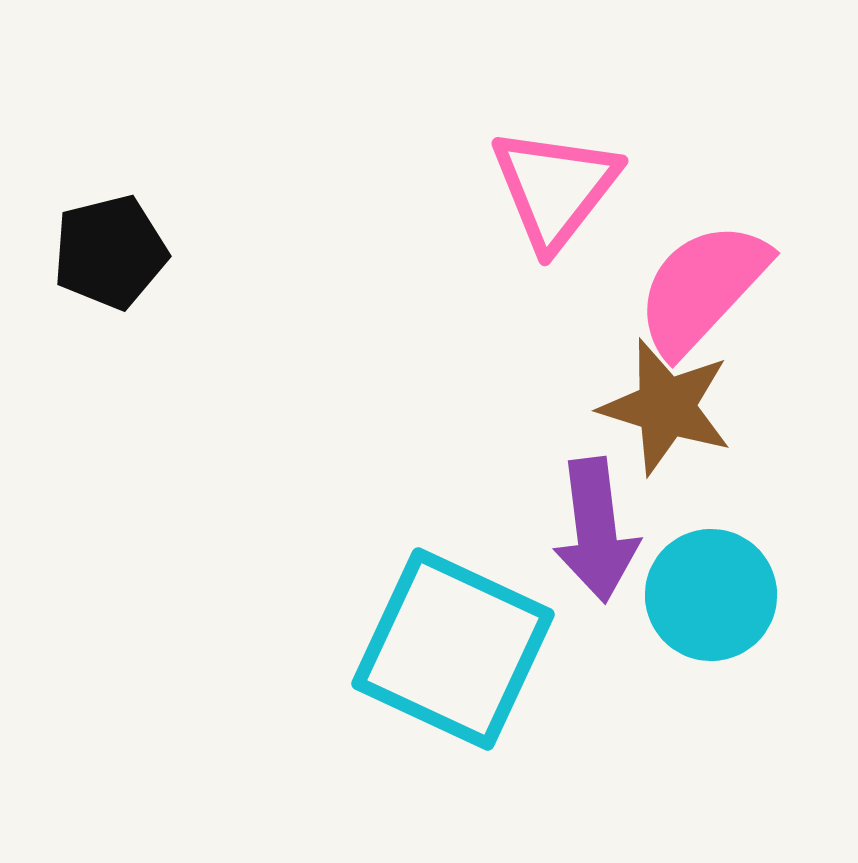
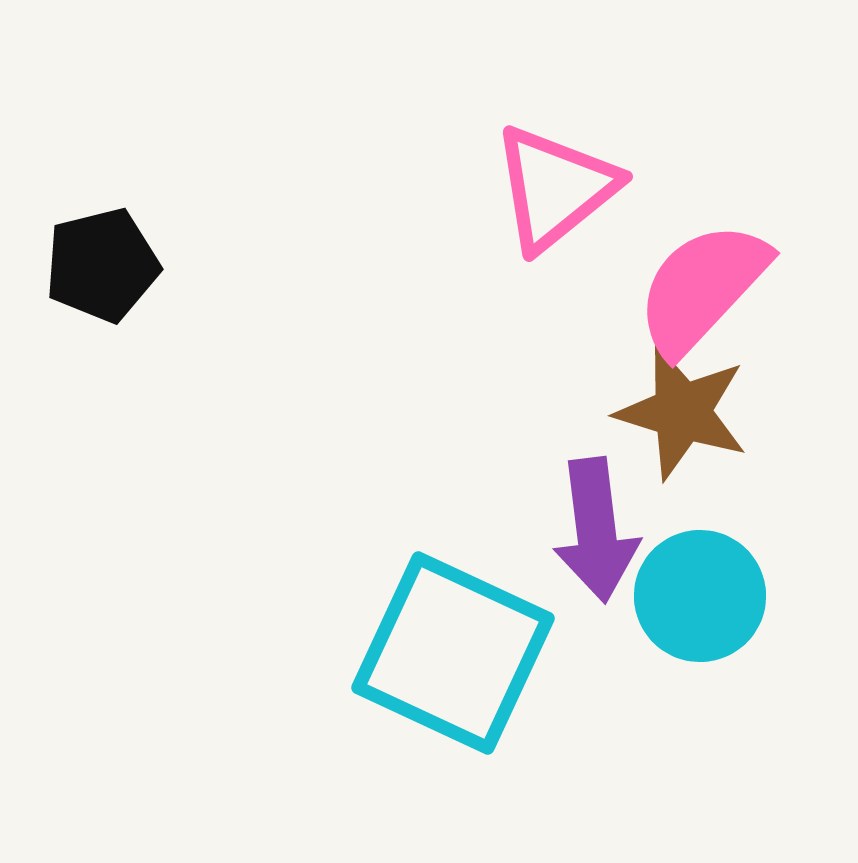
pink triangle: rotated 13 degrees clockwise
black pentagon: moved 8 px left, 13 px down
brown star: moved 16 px right, 5 px down
cyan circle: moved 11 px left, 1 px down
cyan square: moved 4 px down
